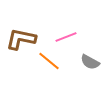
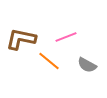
gray semicircle: moved 3 px left, 3 px down
